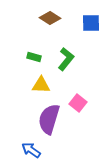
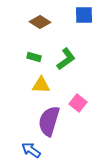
brown diamond: moved 10 px left, 4 px down
blue square: moved 7 px left, 8 px up
green L-shape: rotated 15 degrees clockwise
purple semicircle: moved 2 px down
